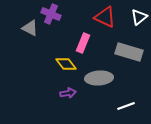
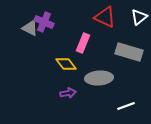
purple cross: moved 7 px left, 8 px down
